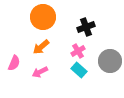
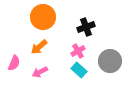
orange arrow: moved 2 px left
